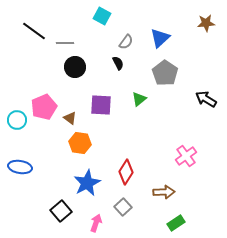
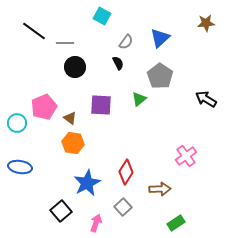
gray pentagon: moved 5 px left, 3 px down
cyan circle: moved 3 px down
orange hexagon: moved 7 px left
brown arrow: moved 4 px left, 3 px up
